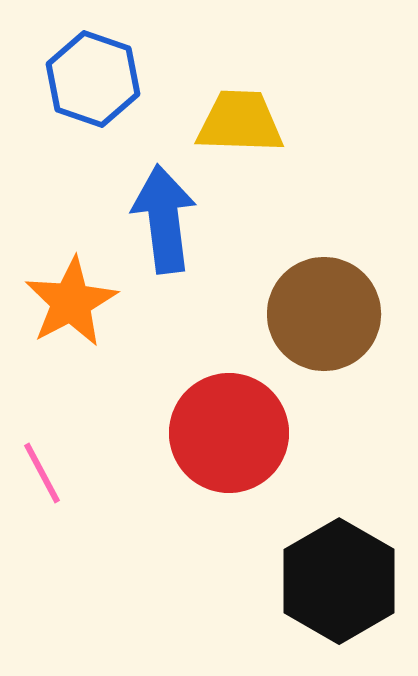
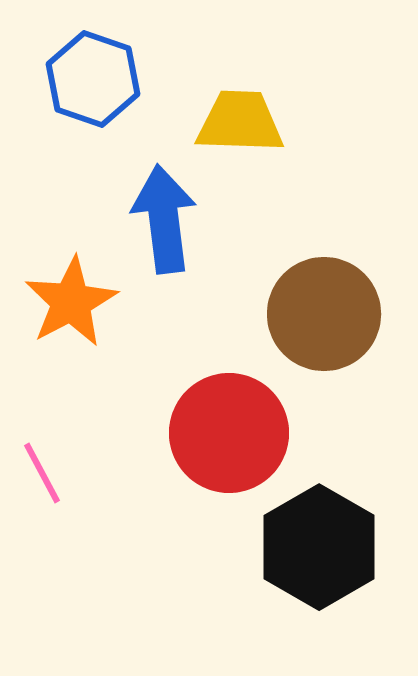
black hexagon: moved 20 px left, 34 px up
